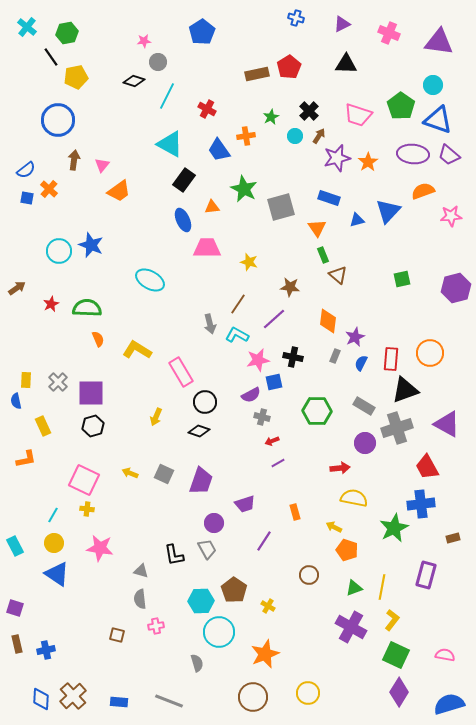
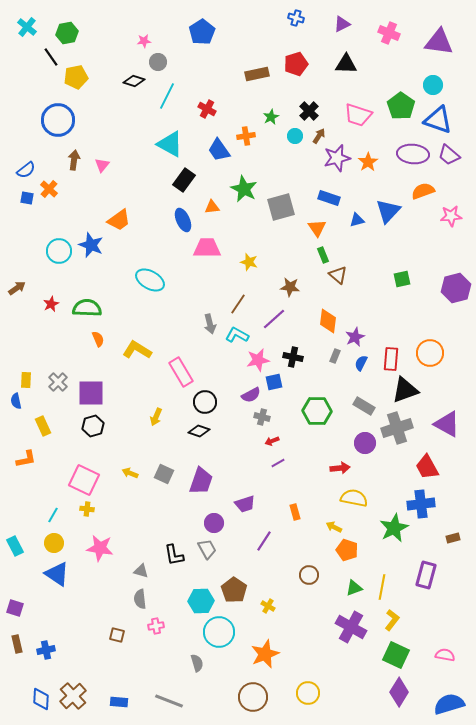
red pentagon at (289, 67): moved 7 px right, 3 px up; rotated 15 degrees clockwise
orange trapezoid at (119, 191): moved 29 px down
